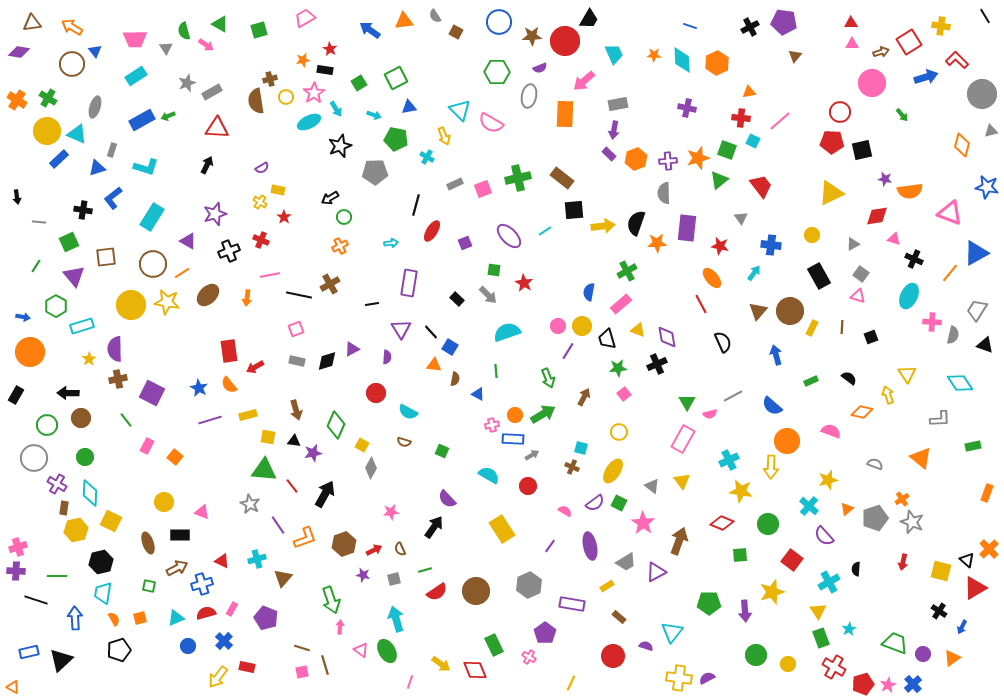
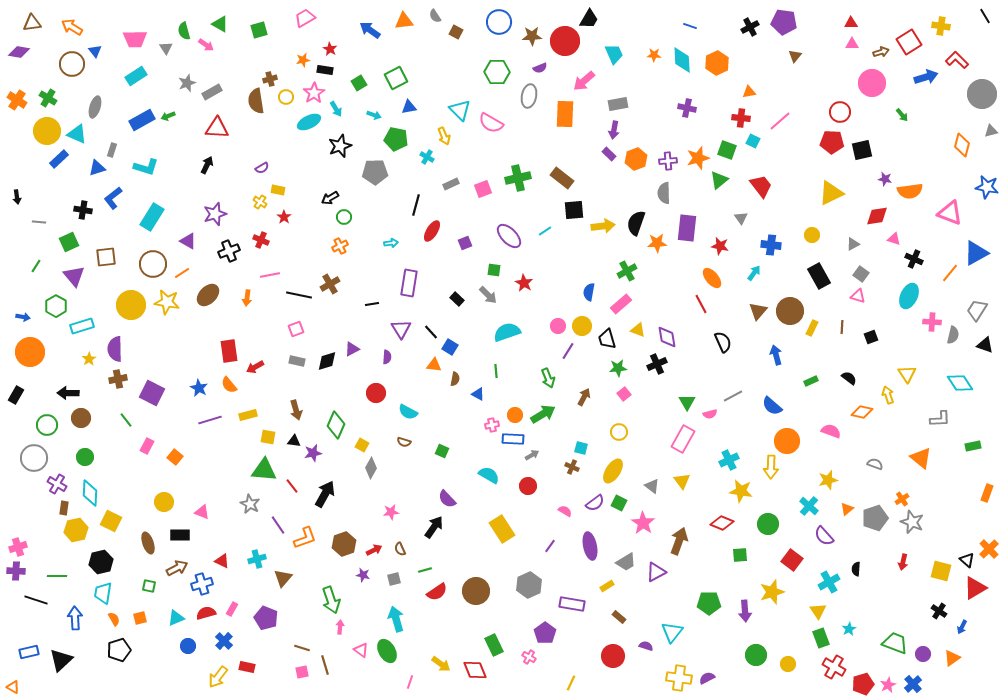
gray rectangle at (455, 184): moved 4 px left
